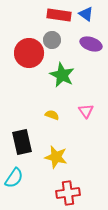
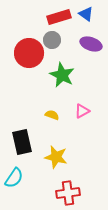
red rectangle: moved 2 px down; rotated 25 degrees counterclockwise
pink triangle: moved 4 px left; rotated 35 degrees clockwise
